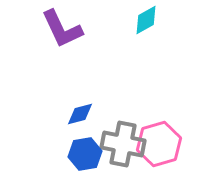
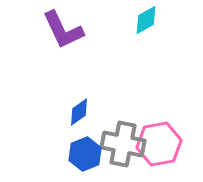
purple L-shape: moved 1 px right, 1 px down
blue diamond: moved 1 px left, 2 px up; rotated 20 degrees counterclockwise
pink hexagon: rotated 6 degrees clockwise
blue hexagon: rotated 12 degrees counterclockwise
